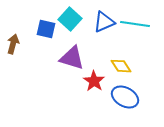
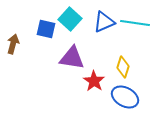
cyan line: moved 1 px up
purple triangle: rotated 8 degrees counterclockwise
yellow diamond: moved 2 px right, 1 px down; rotated 50 degrees clockwise
